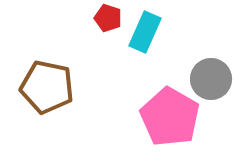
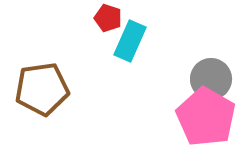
cyan rectangle: moved 15 px left, 9 px down
brown pentagon: moved 5 px left, 2 px down; rotated 20 degrees counterclockwise
pink pentagon: moved 36 px right
